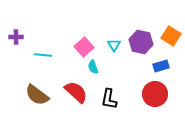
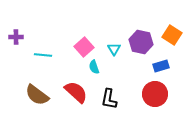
orange square: moved 1 px right, 1 px up
cyan triangle: moved 4 px down
cyan semicircle: moved 1 px right
